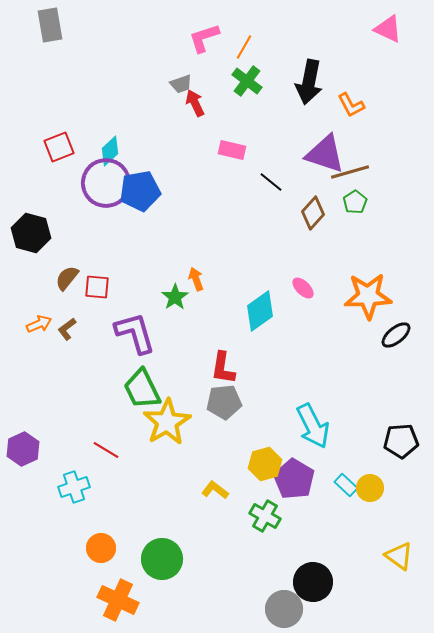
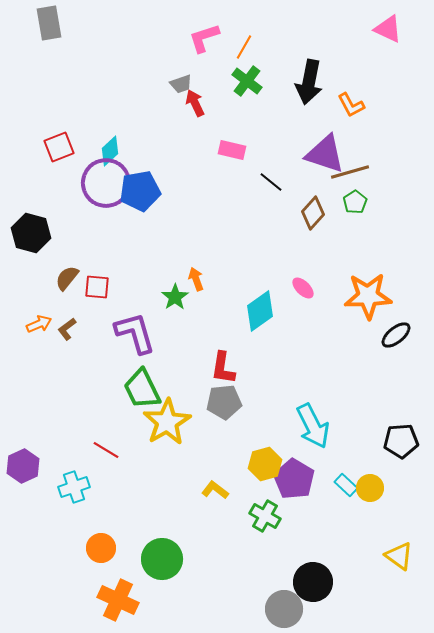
gray rectangle at (50, 25): moved 1 px left, 2 px up
purple hexagon at (23, 449): moved 17 px down
